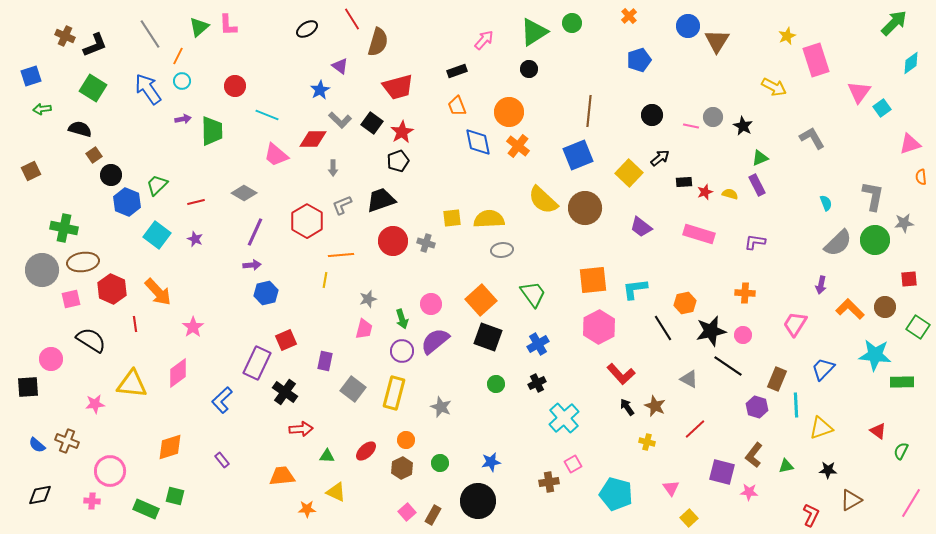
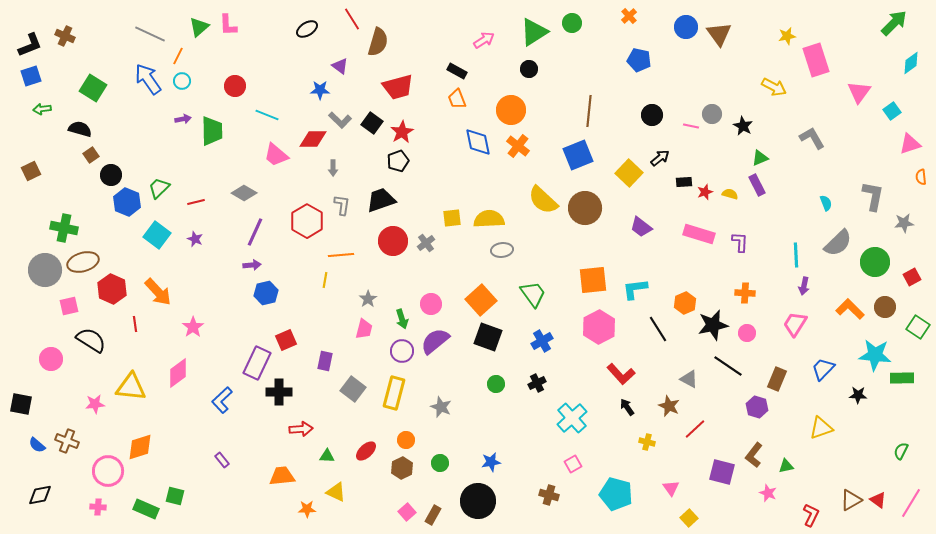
blue circle at (688, 26): moved 2 px left, 1 px down
gray line at (150, 34): rotated 32 degrees counterclockwise
yellow star at (787, 36): rotated 12 degrees clockwise
pink arrow at (484, 40): rotated 15 degrees clockwise
brown triangle at (717, 41): moved 2 px right, 7 px up; rotated 8 degrees counterclockwise
black L-shape at (95, 45): moved 65 px left
blue pentagon at (639, 60): rotated 30 degrees clockwise
black rectangle at (457, 71): rotated 48 degrees clockwise
blue arrow at (148, 89): moved 10 px up
blue star at (320, 90): rotated 30 degrees clockwise
orange trapezoid at (457, 106): moved 7 px up
cyan square at (882, 108): moved 10 px right, 3 px down
orange circle at (509, 112): moved 2 px right, 2 px up
gray circle at (713, 117): moved 1 px left, 3 px up
brown square at (94, 155): moved 3 px left
green trapezoid at (157, 185): moved 2 px right, 3 px down
gray L-shape at (342, 205): rotated 120 degrees clockwise
green circle at (875, 240): moved 22 px down
purple L-shape at (755, 242): moved 15 px left; rotated 85 degrees clockwise
gray cross at (426, 243): rotated 36 degrees clockwise
brown ellipse at (83, 262): rotated 8 degrees counterclockwise
gray circle at (42, 270): moved 3 px right
red square at (909, 279): moved 3 px right, 2 px up; rotated 24 degrees counterclockwise
purple arrow at (821, 285): moved 17 px left, 1 px down
pink square at (71, 299): moved 2 px left, 7 px down
gray star at (368, 299): rotated 18 degrees counterclockwise
orange hexagon at (685, 303): rotated 10 degrees counterclockwise
black line at (663, 328): moved 5 px left, 1 px down
black star at (711, 331): moved 2 px right, 6 px up
pink circle at (743, 335): moved 4 px right, 2 px up
blue cross at (538, 344): moved 4 px right, 3 px up
green rectangle at (902, 382): moved 4 px up
yellow triangle at (132, 384): moved 1 px left, 3 px down
black square at (28, 387): moved 7 px left, 17 px down; rotated 15 degrees clockwise
black cross at (285, 392): moved 6 px left; rotated 35 degrees counterclockwise
cyan line at (796, 405): moved 150 px up
brown star at (655, 406): moved 14 px right
cyan cross at (564, 418): moved 8 px right
red triangle at (878, 431): moved 69 px down
orange diamond at (170, 447): moved 30 px left
black star at (828, 470): moved 30 px right, 75 px up
pink circle at (110, 471): moved 2 px left
brown cross at (549, 482): moved 13 px down; rotated 24 degrees clockwise
pink star at (749, 492): moved 19 px right, 1 px down; rotated 18 degrees clockwise
pink cross at (92, 501): moved 6 px right, 6 px down
